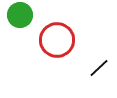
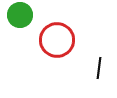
black line: rotated 40 degrees counterclockwise
